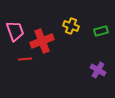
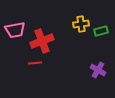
yellow cross: moved 10 px right, 2 px up; rotated 28 degrees counterclockwise
pink trapezoid: moved 1 px up; rotated 100 degrees clockwise
red line: moved 10 px right, 4 px down
